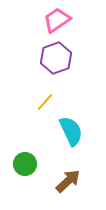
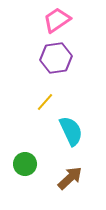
purple hexagon: rotated 12 degrees clockwise
brown arrow: moved 2 px right, 3 px up
